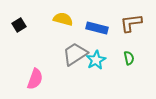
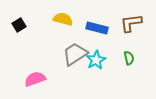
pink semicircle: rotated 130 degrees counterclockwise
